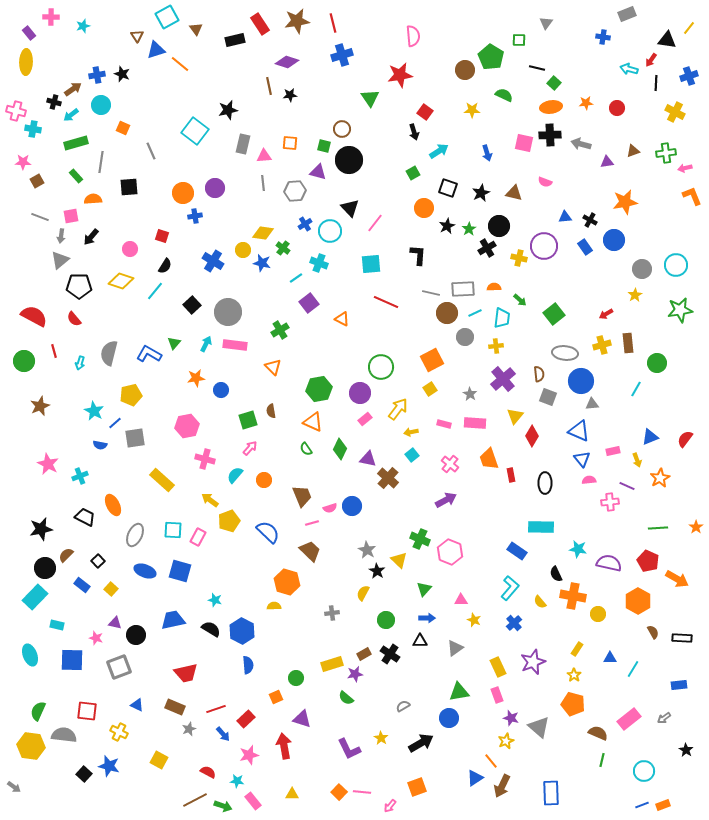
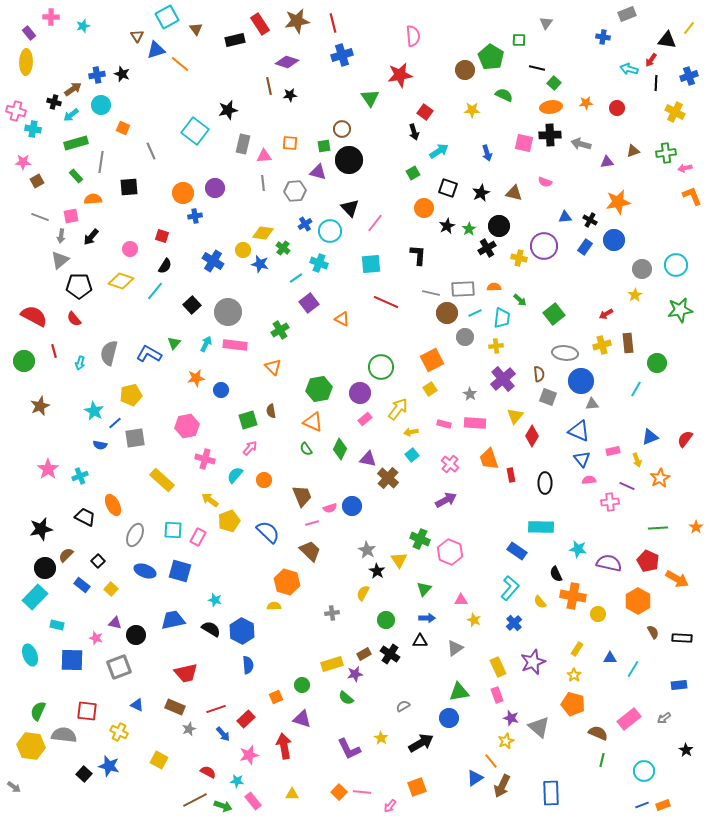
green square at (324, 146): rotated 24 degrees counterclockwise
orange star at (625, 202): moved 7 px left
blue rectangle at (585, 247): rotated 70 degrees clockwise
blue star at (262, 263): moved 2 px left, 1 px down
pink star at (48, 464): moved 5 px down; rotated 10 degrees clockwise
yellow triangle at (399, 560): rotated 12 degrees clockwise
green circle at (296, 678): moved 6 px right, 7 px down
